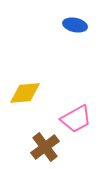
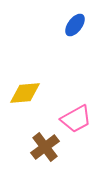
blue ellipse: rotated 65 degrees counterclockwise
